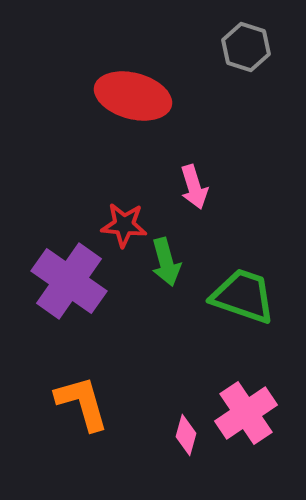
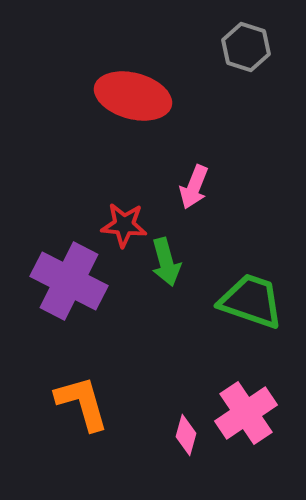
pink arrow: rotated 39 degrees clockwise
purple cross: rotated 8 degrees counterclockwise
green trapezoid: moved 8 px right, 5 px down
